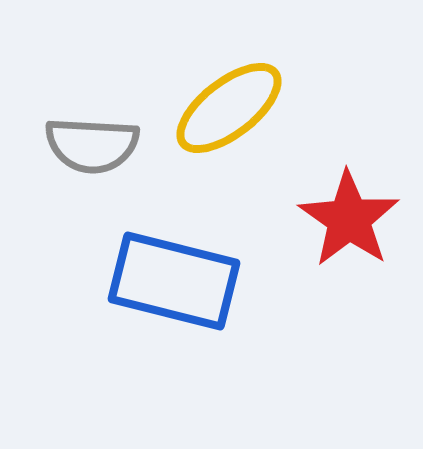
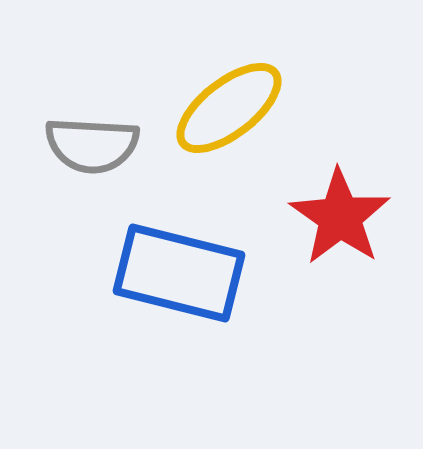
red star: moved 9 px left, 2 px up
blue rectangle: moved 5 px right, 8 px up
